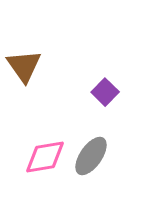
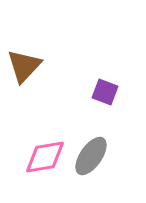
brown triangle: rotated 18 degrees clockwise
purple square: rotated 24 degrees counterclockwise
